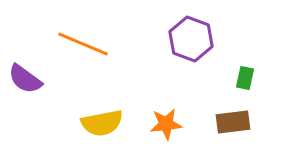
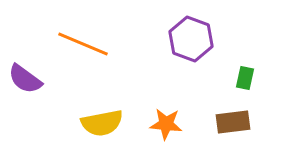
orange star: rotated 12 degrees clockwise
